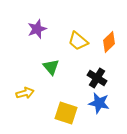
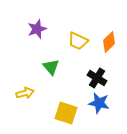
yellow trapezoid: rotated 15 degrees counterclockwise
